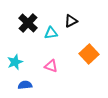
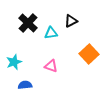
cyan star: moved 1 px left
